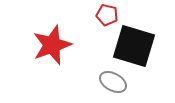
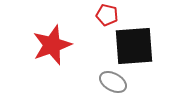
black square: rotated 21 degrees counterclockwise
